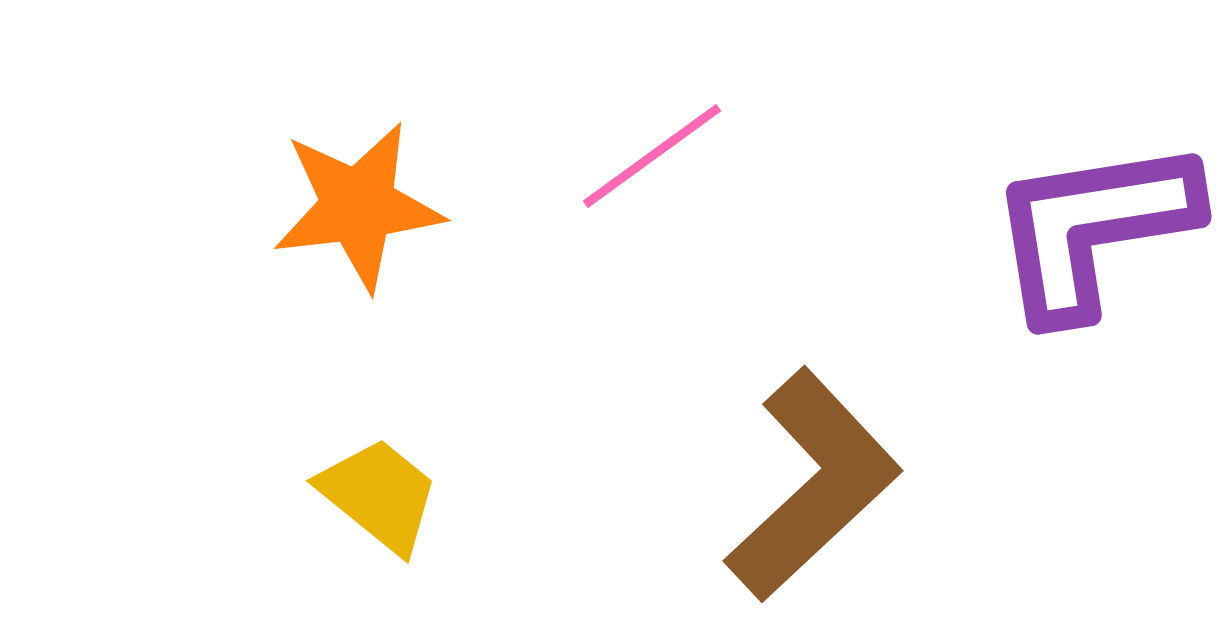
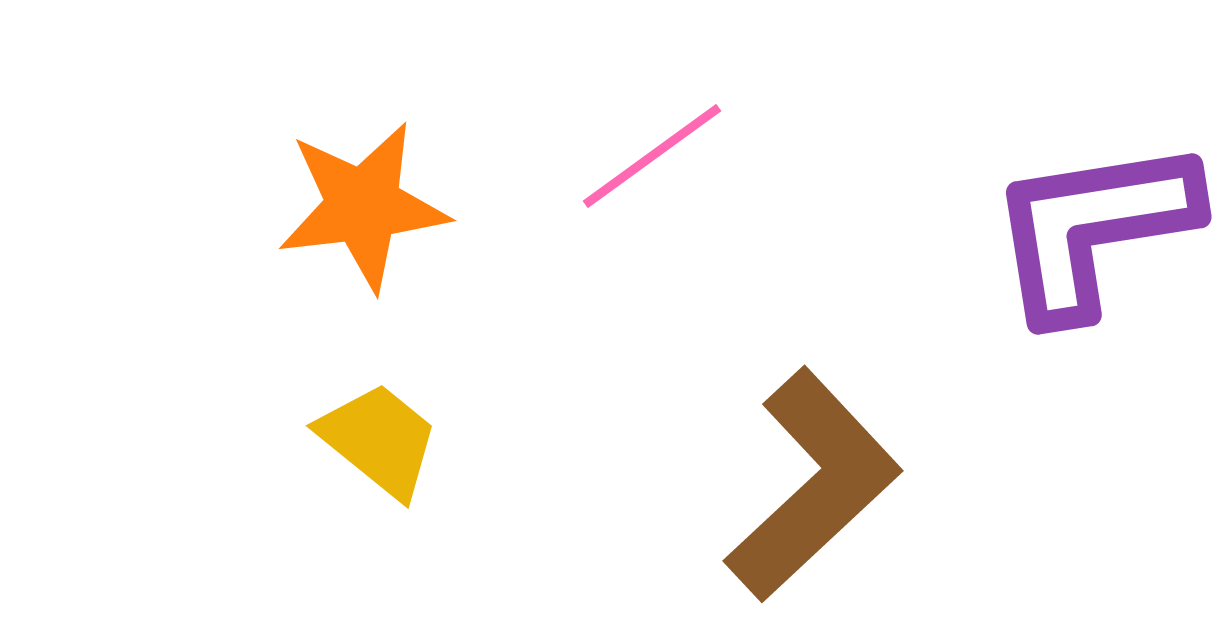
orange star: moved 5 px right
yellow trapezoid: moved 55 px up
